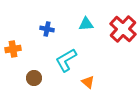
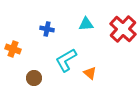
orange cross: rotated 28 degrees clockwise
orange triangle: moved 2 px right, 9 px up
